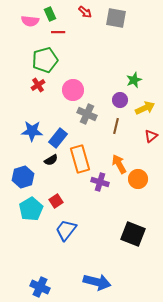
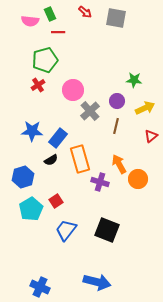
green star: rotated 28 degrees clockwise
purple circle: moved 3 px left, 1 px down
gray cross: moved 3 px right, 3 px up; rotated 24 degrees clockwise
black square: moved 26 px left, 4 px up
